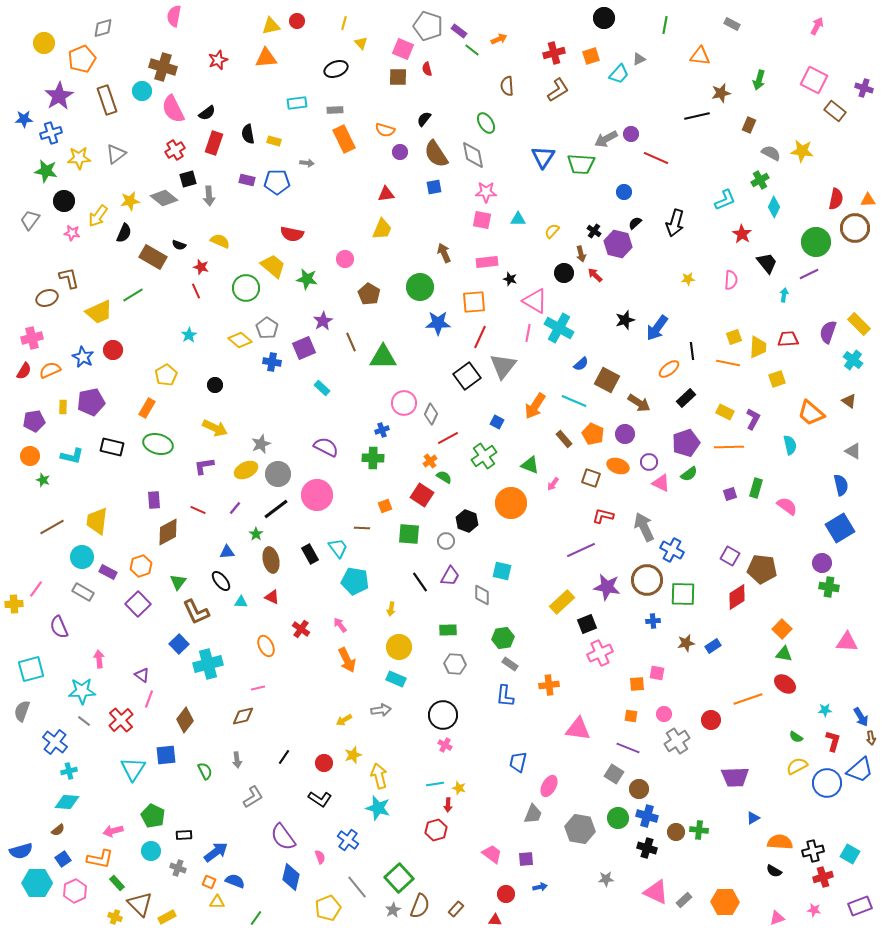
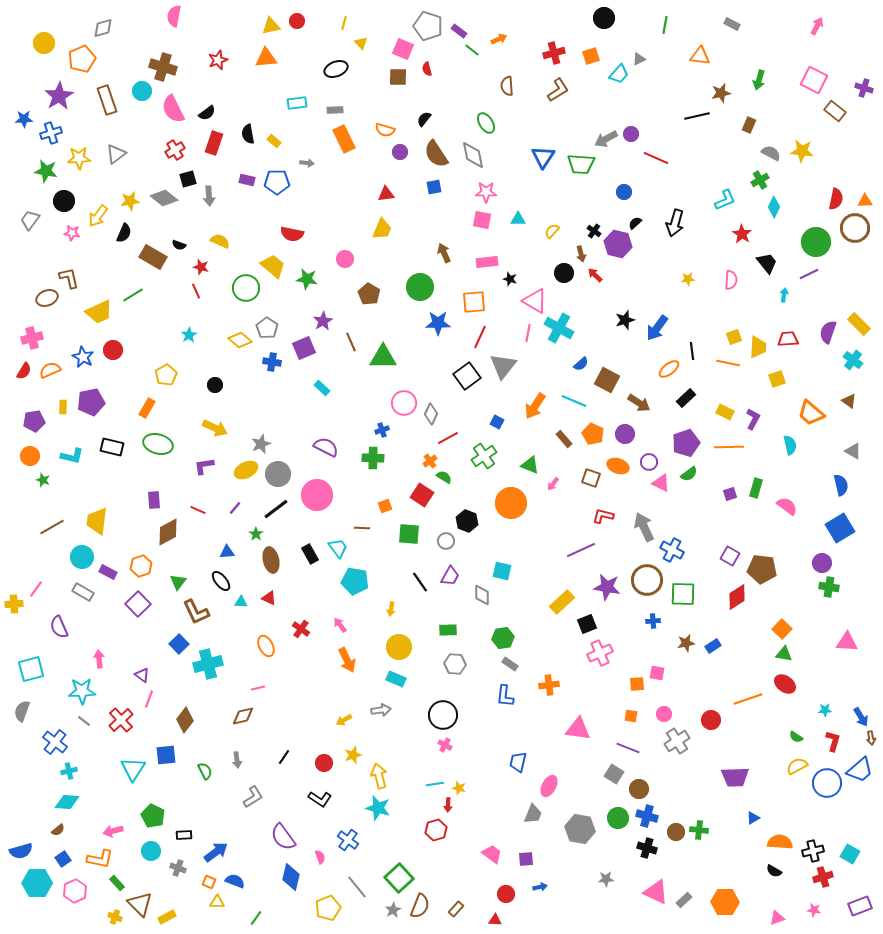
yellow rectangle at (274, 141): rotated 24 degrees clockwise
orange triangle at (868, 200): moved 3 px left, 1 px down
red triangle at (272, 597): moved 3 px left, 1 px down
